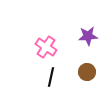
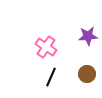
brown circle: moved 2 px down
black line: rotated 12 degrees clockwise
